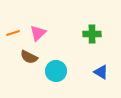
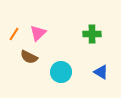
orange line: moved 1 px right, 1 px down; rotated 40 degrees counterclockwise
cyan circle: moved 5 px right, 1 px down
